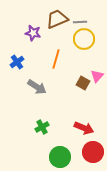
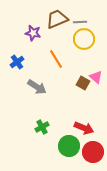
orange line: rotated 48 degrees counterclockwise
pink triangle: moved 1 px left, 1 px down; rotated 32 degrees counterclockwise
green circle: moved 9 px right, 11 px up
